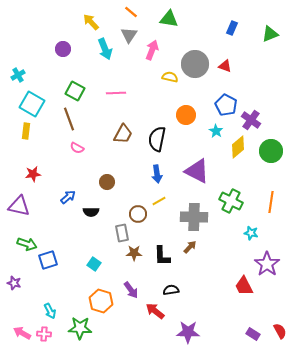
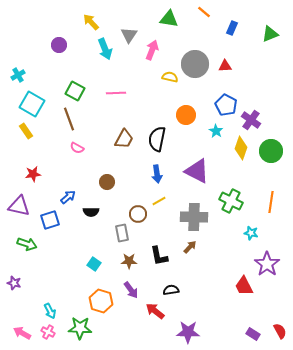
orange line at (131, 12): moved 73 px right
purple circle at (63, 49): moved 4 px left, 4 px up
red triangle at (225, 66): rotated 24 degrees counterclockwise
yellow rectangle at (26, 131): rotated 42 degrees counterclockwise
brown trapezoid at (123, 134): moved 1 px right, 5 px down
yellow diamond at (238, 147): moved 3 px right, 1 px down; rotated 30 degrees counterclockwise
brown star at (134, 253): moved 5 px left, 8 px down
black L-shape at (162, 256): moved 3 px left; rotated 10 degrees counterclockwise
blue square at (48, 260): moved 2 px right, 40 px up
pink cross at (44, 334): moved 4 px right, 2 px up; rotated 24 degrees clockwise
